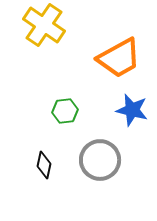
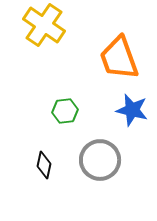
orange trapezoid: rotated 99 degrees clockwise
